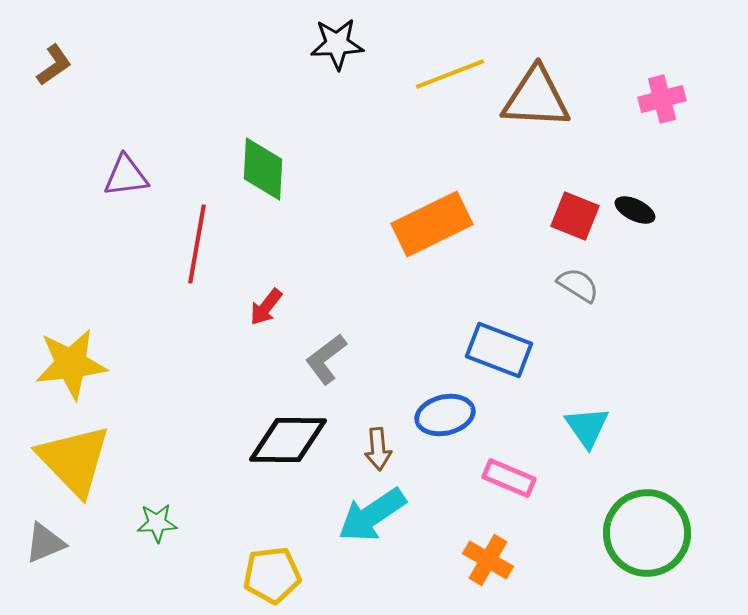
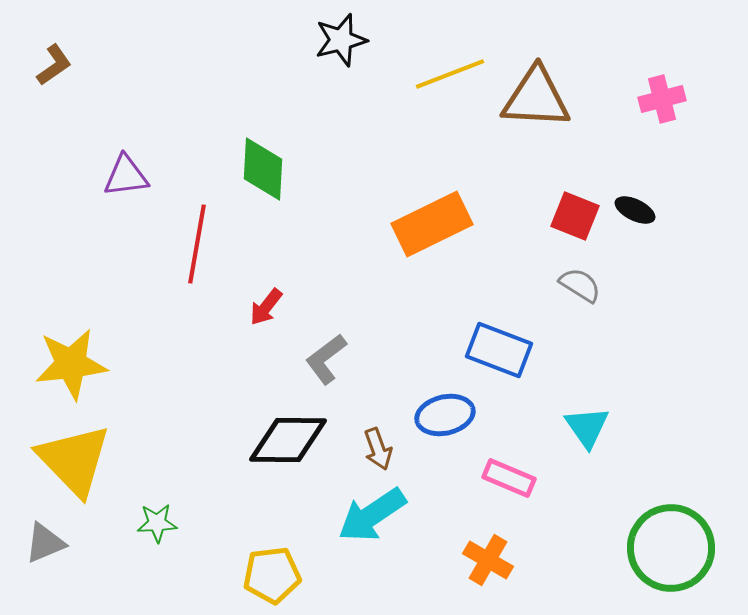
black star: moved 4 px right, 4 px up; rotated 12 degrees counterclockwise
gray semicircle: moved 2 px right
brown arrow: rotated 15 degrees counterclockwise
green circle: moved 24 px right, 15 px down
